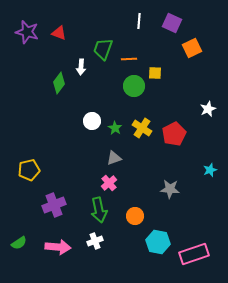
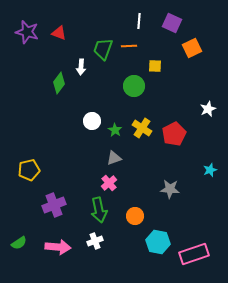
orange line: moved 13 px up
yellow square: moved 7 px up
green star: moved 2 px down
